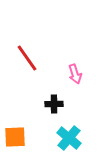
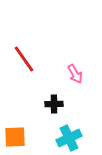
red line: moved 3 px left, 1 px down
pink arrow: rotated 12 degrees counterclockwise
cyan cross: rotated 25 degrees clockwise
